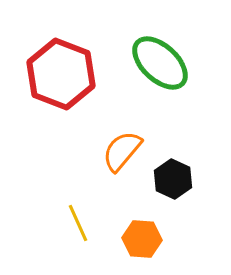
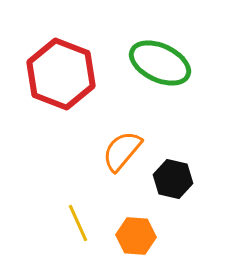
green ellipse: rotated 18 degrees counterclockwise
black hexagon: rotated 12 degrees counterclockwise
orange hexagon: moved 6 px left, 3 px up
